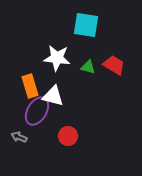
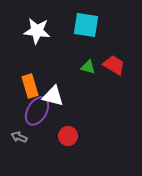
white star: moved 20 px left, 27 px up
